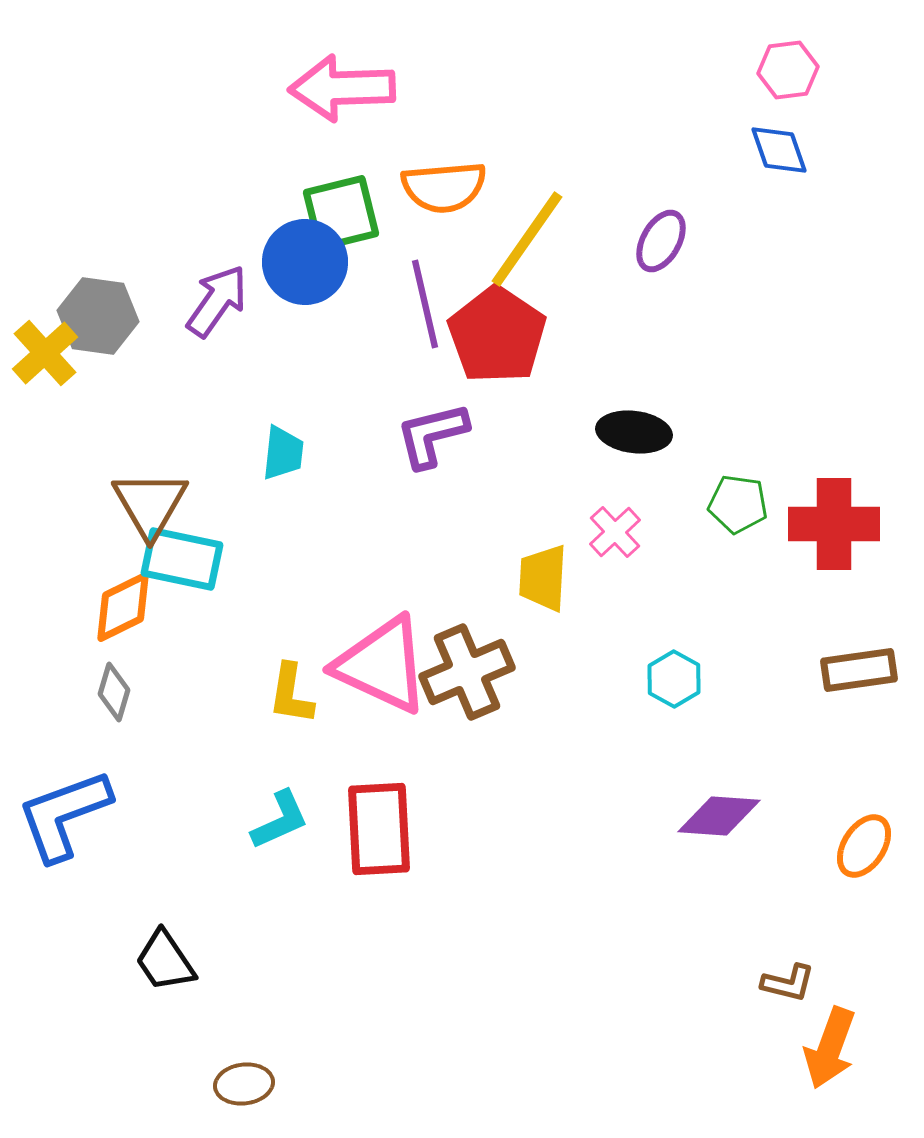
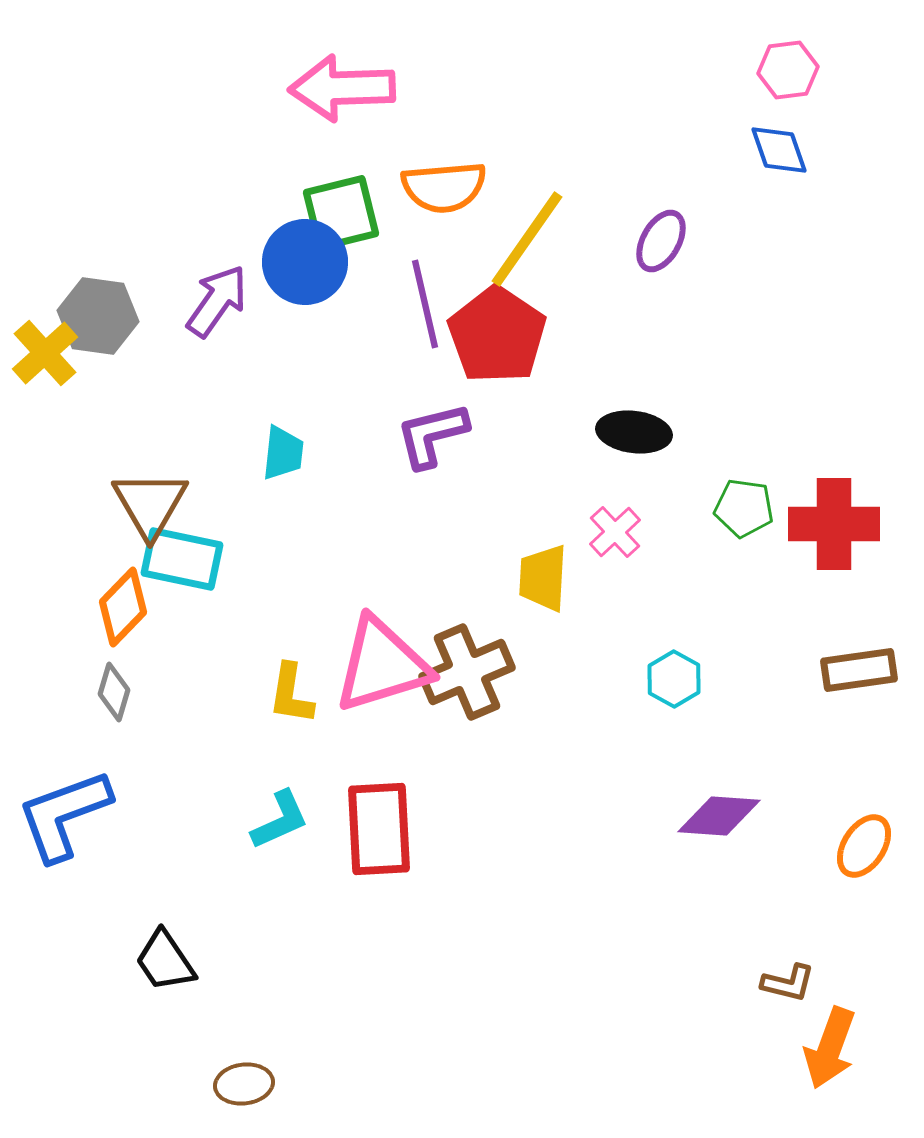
green pentagon: moved 6 px right, 4 px down
orange diamond: rotated 20 degrees counterclockwise
pink triangle: rotated 42 degrees counterclockwise
